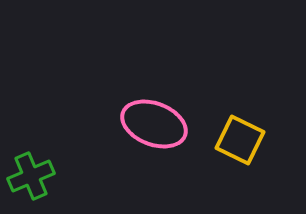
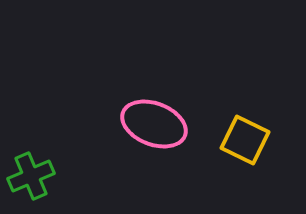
yellow square: moved 5 px right
